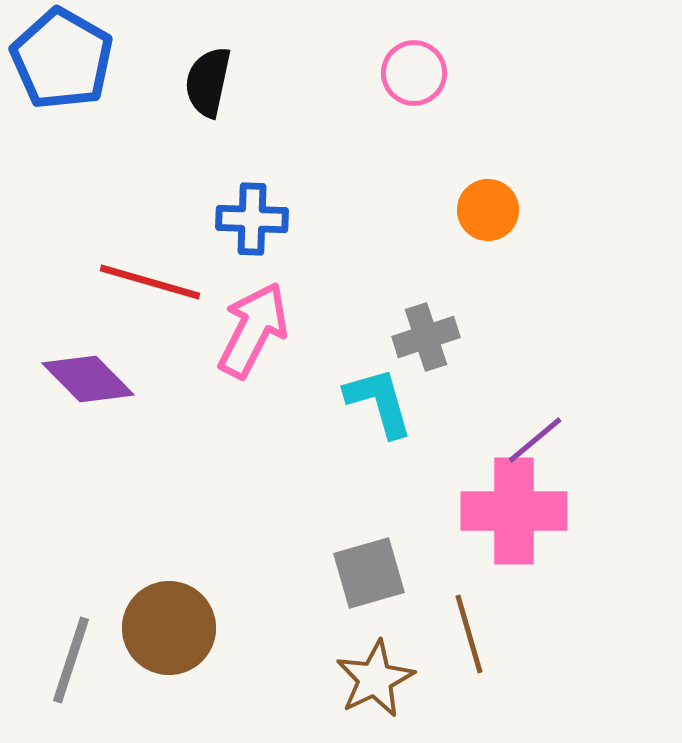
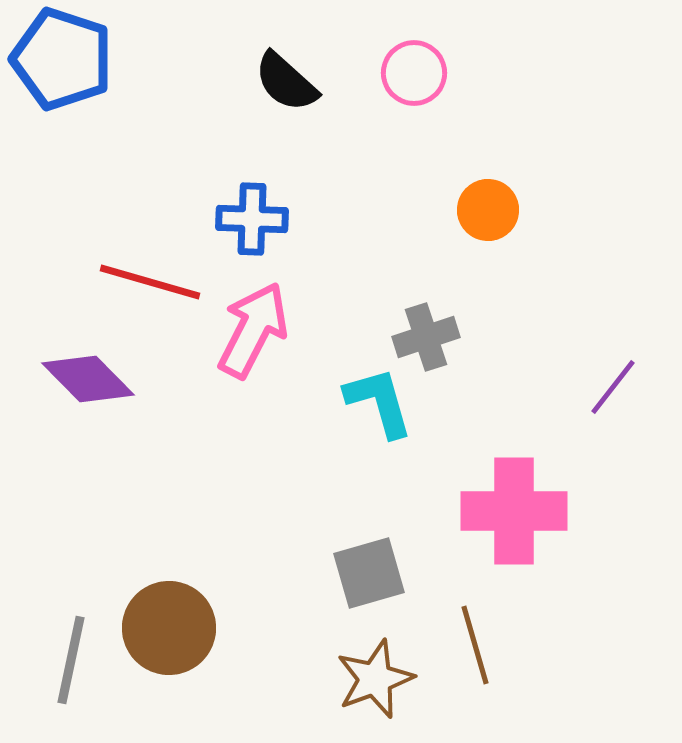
blue pentagon: rotated 12 degrees counterclockwise
black semicircle: moved 78 px right; rotated 60 degrees counterclockwise
purple line: moved 78 px right, 53 px up; rotated 12 degrees counterclockwise
brown line: moved 6 px right, 11 px down
gray line: rotated 6 degrees counterclockwise
brown star: rotated 6 degrees clockwise
